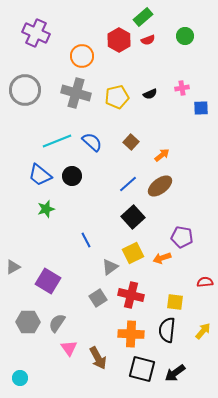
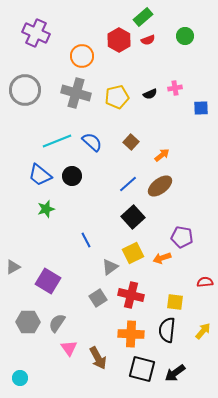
pink cross at (182, 88): moved 7 px left
